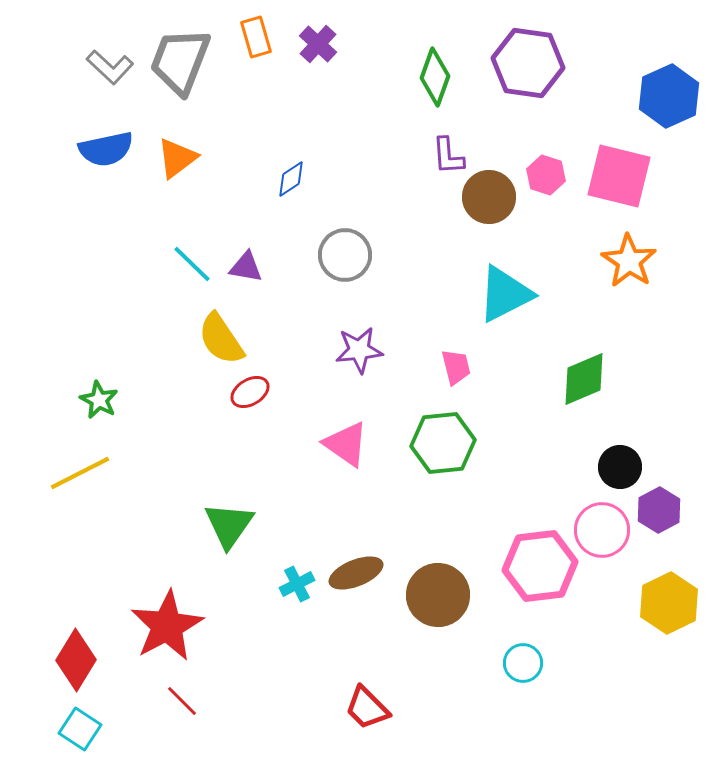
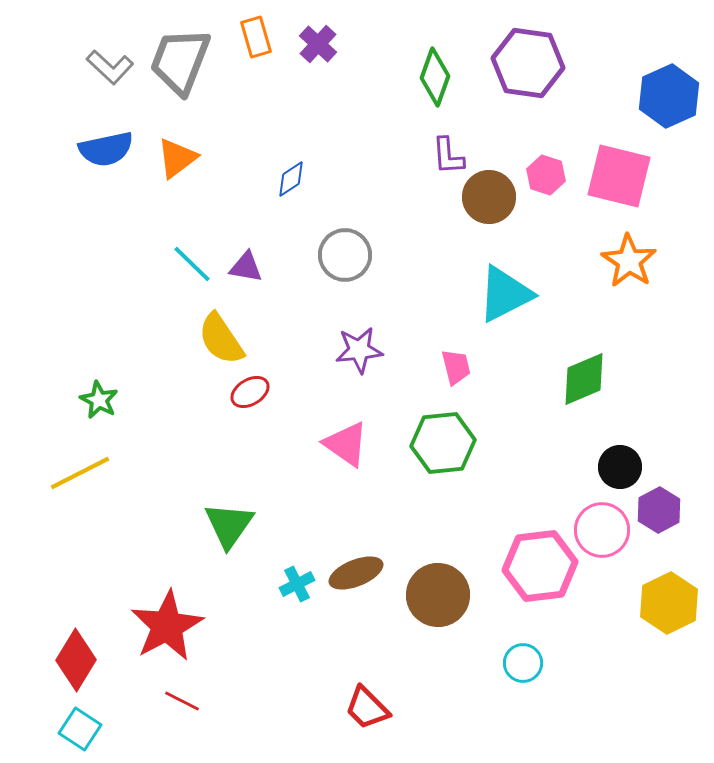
red line at (182, 701): rotated 18 degrees counterclockwise
